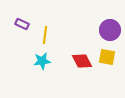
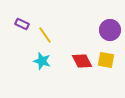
yellow line: rotated 42 degrees counterclockwise
yellow square: moved 1 px left, 3 px down
cyan star: rotated 24 degrees clockwise
